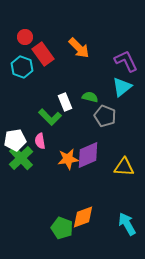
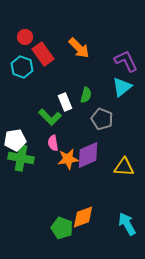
green semicircle: moved 4 px left, 2 px up; rotated 91 degrees clockwise
gray pentagon: moved 3 px left, 3 px down
pink semicircle: moved 13 px right, 2 px down
green cross: rotated 35 degrees counterclockwise
